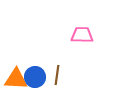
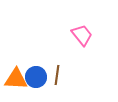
pink trapezoid: rotated 50 degrees clockwise
blue circle: moved 1 px right
